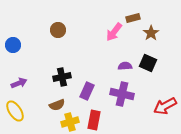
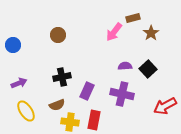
brown circle: moved 5 px down
black square: moved 6 px down; rotated 24 degrees clockwise
yellow ellipse: moved 11 px right
yellow cross: rotated 24 degrees clockwise
